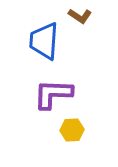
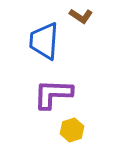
brown L-shape: moved 1 px right
yellow hexagon: rotated 15 degrees counterclockwise
